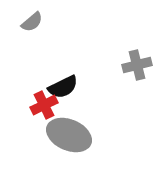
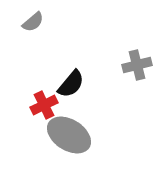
gray semicircle: moved 1 px right
black semicircle: moved 8 px right, 3 px up; rotated 24 degrees counterclockwise
gray ellipse: rotated 9 degrees clockwise
